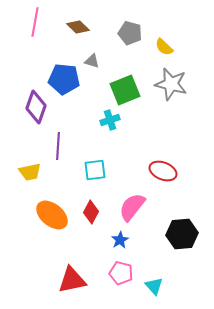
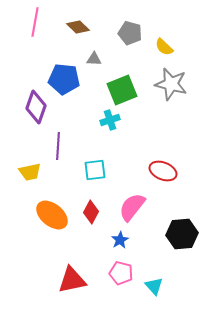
gray triangle: moved 2 px right, 2 px up; rotated 14 degrees counterclockwise
green square: moved 3 px left
